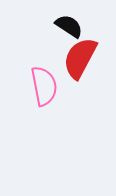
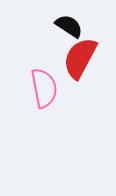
pink semicircle: moved 2 px down
